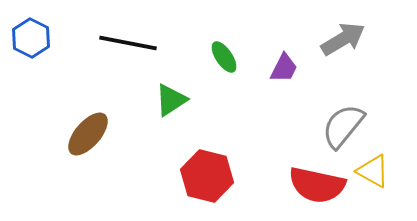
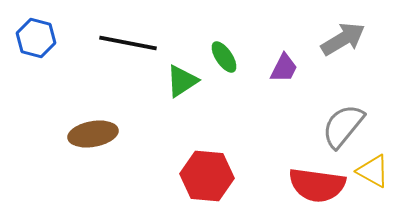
blue hexagon: moved 5 px right; rotated 12 degrees counterclockwise
green triangle: moved 11 px right, 19 px up
brown ellipse: moved 5 px right; rotated 39 degrees clockwise
red hexagon: rotated 9 degrees counterclockwise
red semicircle: rotated 4 degrees counterclockwise
